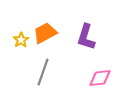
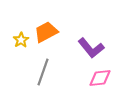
orange trapezoid: moved 1 px right, 1 px up
purple L-shape: moved 5 px right, 11 px down; rotated 56 degrees counterclockwise
